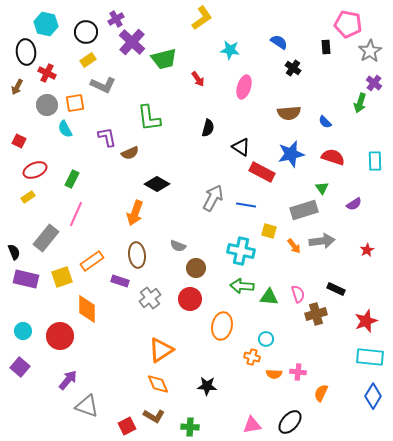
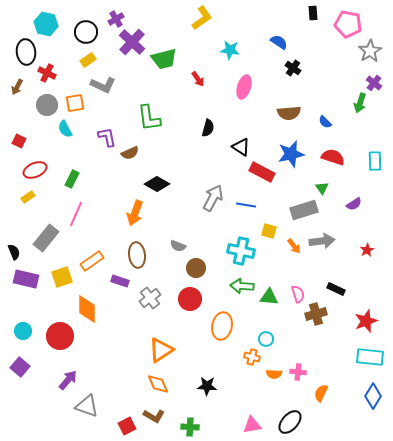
black rectangle at (326, 47): moved 13 px left, 34 px up
